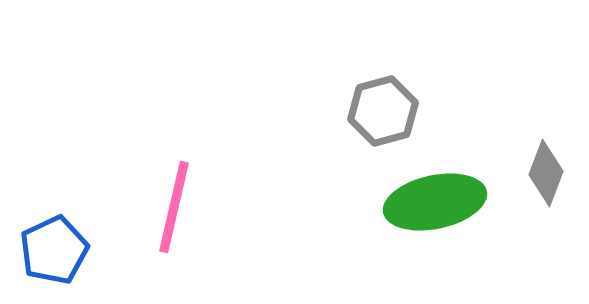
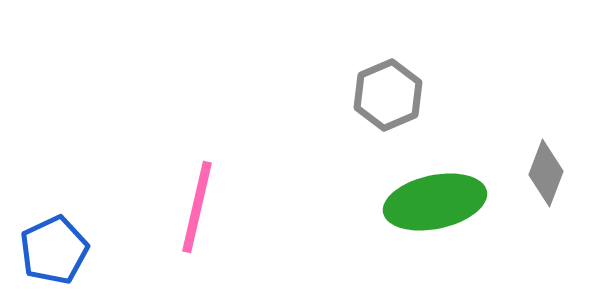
gray hexagon: moved 5 px right, 16 px up; rotated 8 degrees counterclockwise
pink line: moved 23 px right
